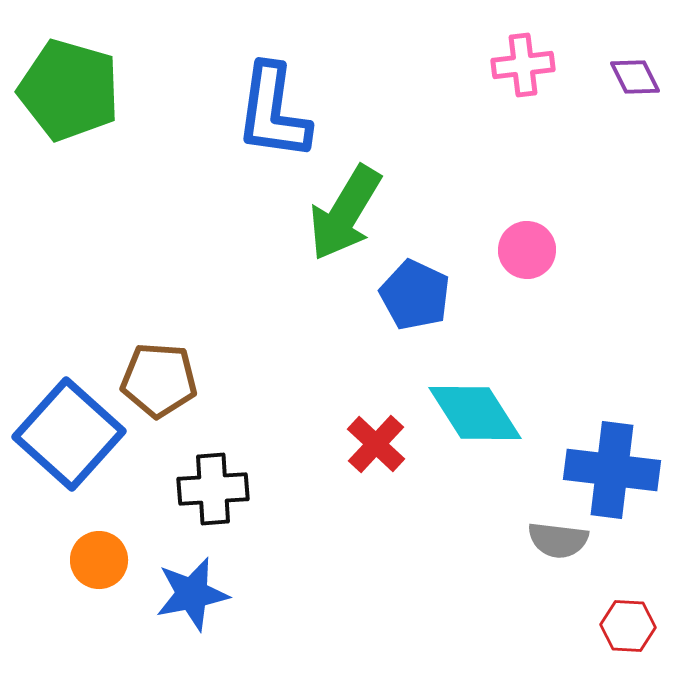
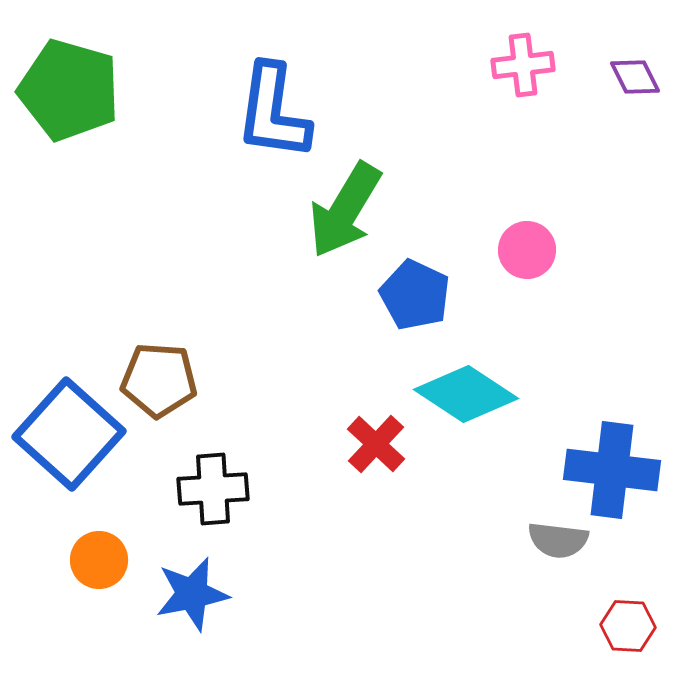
green arrow: moved 3 px up
cyan diamond: moved 9 px left, 19 px up; rotated 24 degrees counterclockwise
